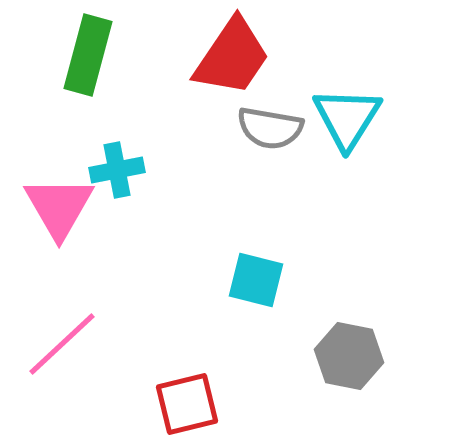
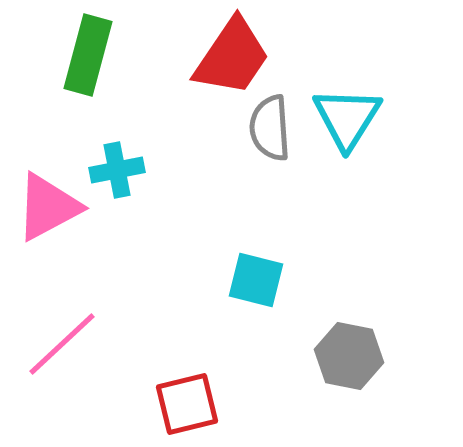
gray semicircle: rotated 76 degrees clockwise
pink triangle: moved 11 px left; rotated 32 degrees clockwise
